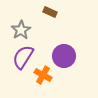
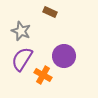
gray star: moved 1 px down; rotated 18 degrees counterclockwise
purple semicircle: moved 1 px left, 2 px down
